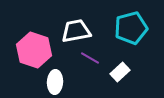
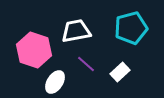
purple line: moved 4 px left, 6 px down; rotated 12 degrees clockwise
white ellipse: rotated 30 degrees clockwise
